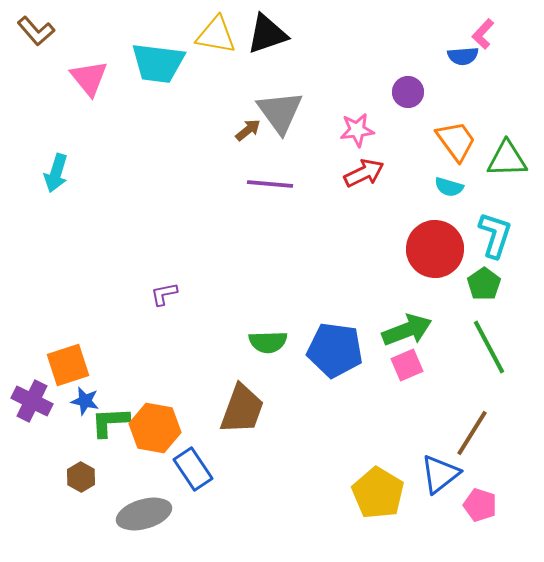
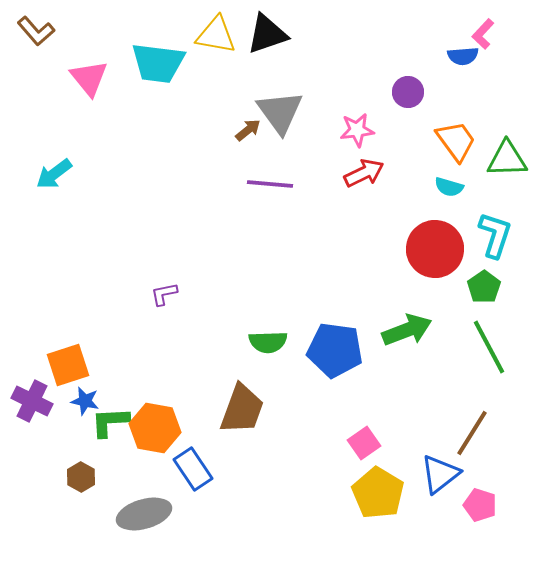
cyan arrow: moved 2 px left, 1 px down; rotated 36 degrees clockwise
green pentagon: moved 3 px down
pink square: moved 43 px left, 78 px down; rotated 12 degrees counterclockwise
